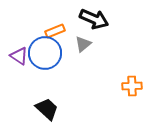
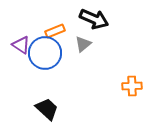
purple triangle: moved 2 px right, 11 px up
